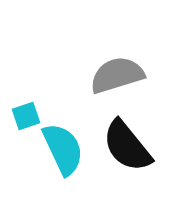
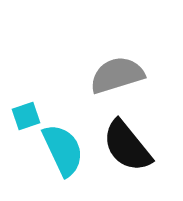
cyan semicircle: moved 1 px down
